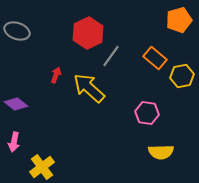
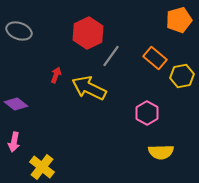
gray ellipse: moved 2 px right
yellow arrow: rotated 16 degrees counterclockwise
pink hexagon: rotated 20 degrees clockwise
yellow cross: rotated 15 degrees counterclockwise
